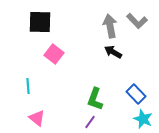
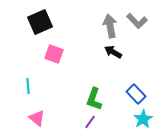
black square: rotated 25 degrees counterclockwise
pink square: rotated 18 degrees counterclockwise
green L-shape: moved 1 px left
cyan star: rotated 18 degrees clockwise
